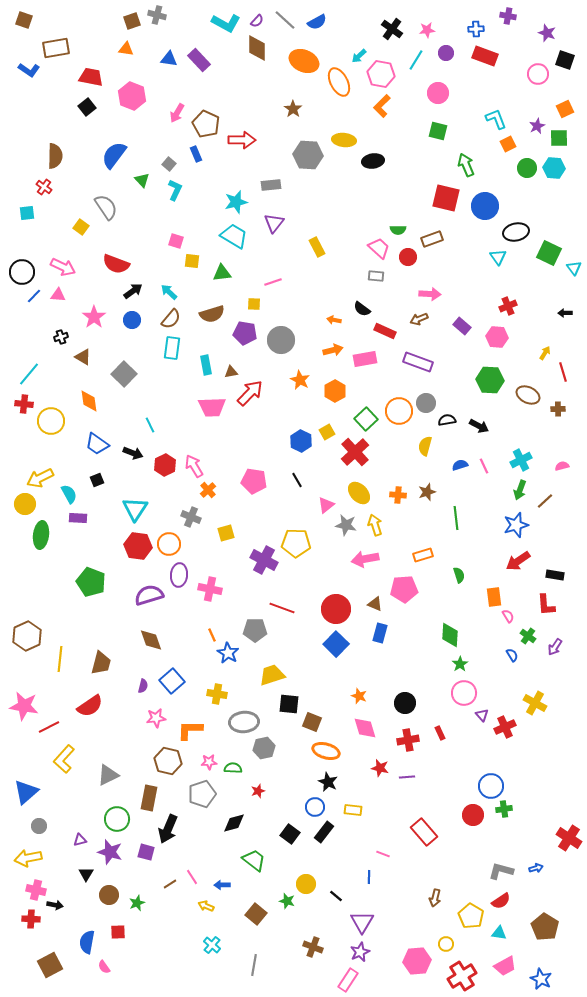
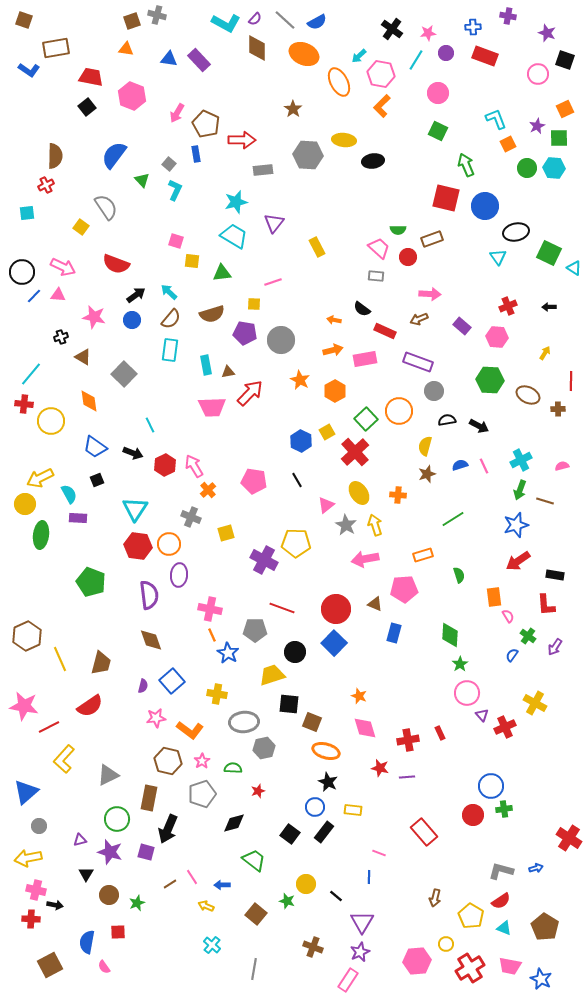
purple semicircle at (257, 21): moved 2 px left, 2 px up
blue cross at (476, 29): moved 3 px left, 2 px up
pink star at (427, 30): moved 1 px right, 3 px down
orange ellipse at (304, 61): moved 7 px up
green square at (438, 131): rotated 12 degrees clockwise
blue rectangle at (196, 154): rotated 14 degrees clockwise
gray rectangle at (271, 185): moved 8 px left, 15 px up
red cross at (44, 187): moved 2 px right, 2 px up; rotated 28 degrees clockwise
cyan triangle at (574, 268): rotated 21 degrees counterclockwise
black arrow at (133, 291): moved 3 px right, 4 px down
black arrow at (565, 313): moved 16 px left, 6 px up
pink star at (94, 317): rotated 25 degrees counterclockwise
cyan rectangle at (172, 348): moved 2 px left, 2 px down
brown triangle at (231, 372): moved 3 px left
red line at (563, 372): moved 8 px right, 9 px down; rotated 18 degrees clockwise
cyan line at (29, 374): moved 2 px right
gray circle at (426, 403): moved 8 px right, 12 px up
blue trapezoid at (97, 444): moved 2 px left, 3 px down
brown star at (427, 492): moved 18 px up
yellow ellipse at (359, 493): rotated 10 degrees clockwise
brown line at (545, 501): rotated 60 degrees clockwise
green line at (456, 518): moved 3 px left, 1 px down; rotated 65 degrees clockwise
gray star at (346, 525): rotated 20 degrees clockwise
pink cross at (210, 589): moved 20 px down
purple semicircle at (149, 595): rotated 100 degrees clockwise
blue rectangle at (380, 633): moved 14 px right
blue square at (336, 644): moved 2 px left, 1 px up
blue semicircle at (512, 655): rotated 112 degrees counterclockwise
yellow line at (60, 659): rotated 30 degrees counterclockwise
pink circle at (464, 693): moved 3 px right
black circle at (405, 703): moved 110 px left, 51 px up
orange L-shape at (190, 730): rotated 144 degrees counterclockwise
pink star at (209, 762): moved 7 px left, 1 px up; rotated 28 degrees counterclockwise
pink line at (383, 854): moved 4 px left, 1 px up
cyan triangle at (499, 933): moved 5 px right, 5 px up; rotated 14 degrees clockwise
gray line at (254, 965): moved 4 px down
pink trapezoid at (505, 966): moved 5 px right; rotated 40 degrees clockwise
red cross at (462, 976): moved 8 px right, 8 px up
